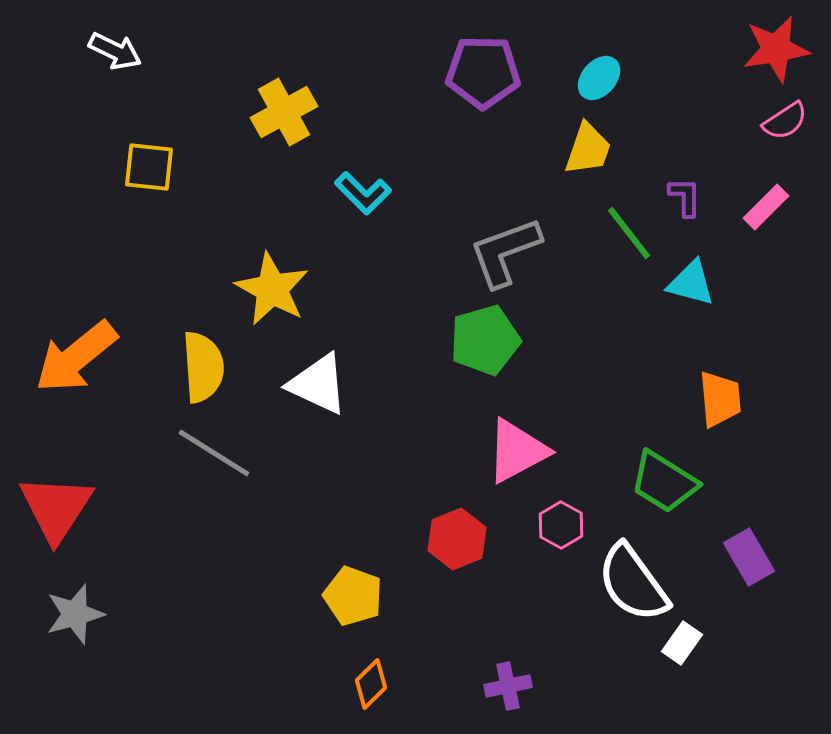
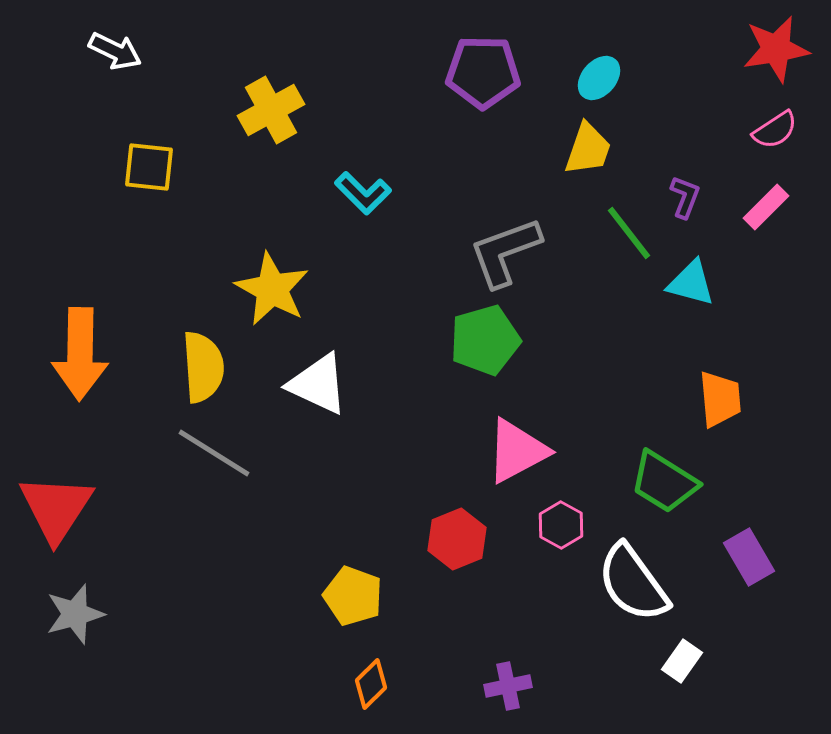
yellow cross: moved 13 px left, 2 px up
pink semicircle: moved 10 px left, 9 px down
purple L-shape: rotated 21 degrees clockwise
orange arrow: moved 4 px right, 3 px up; rotated 50 degrees counterclockwise
white rectangle: moved 18 px down
